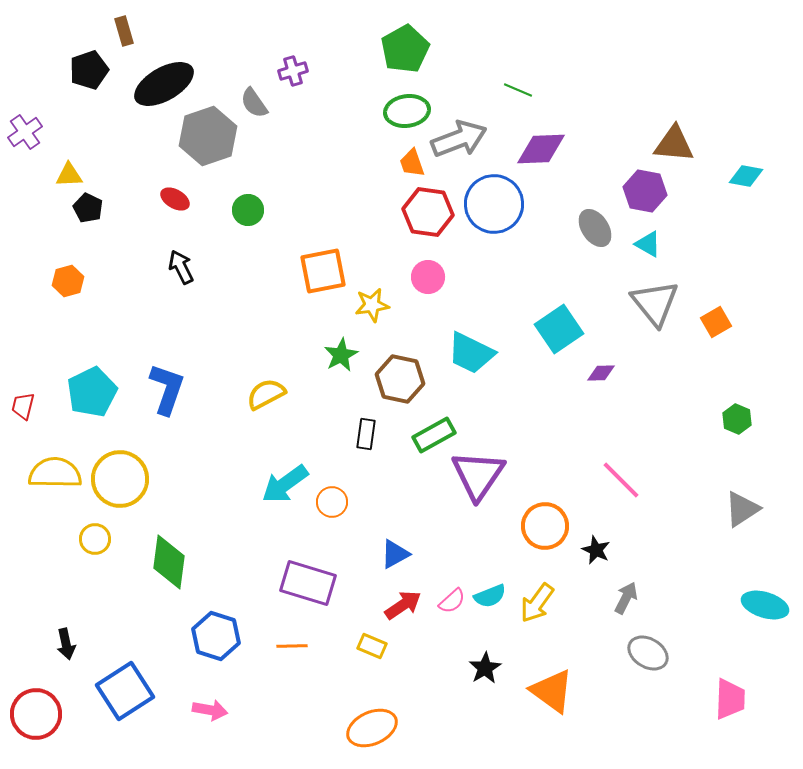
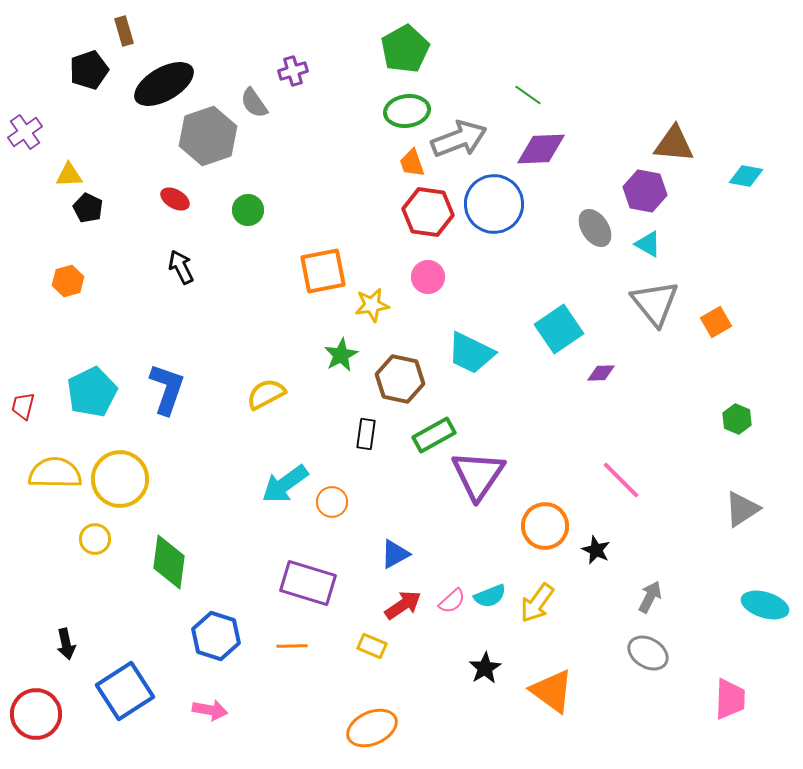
green line at (518, 90): moved 10 px right, 5 px down; rotated 12 degrees clockwise
gray arrow at (626, 598): moved 24 px right, 1 px up
